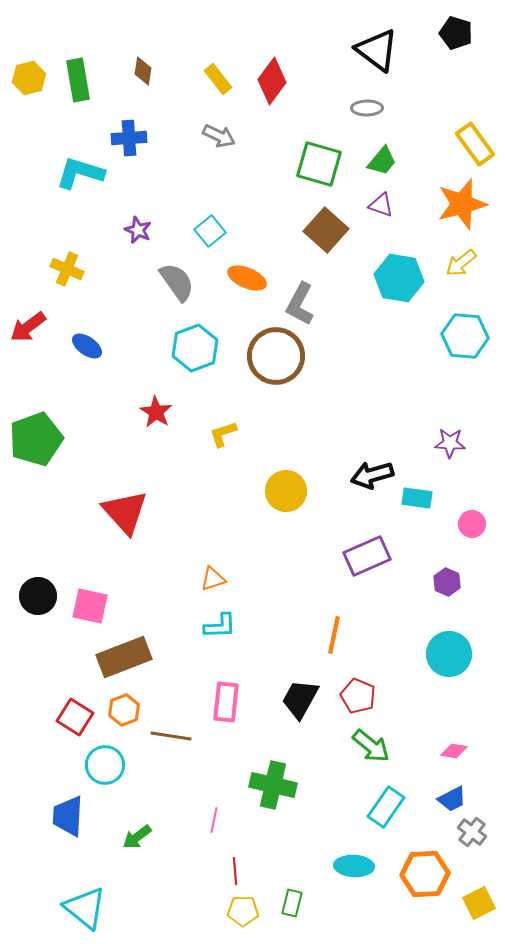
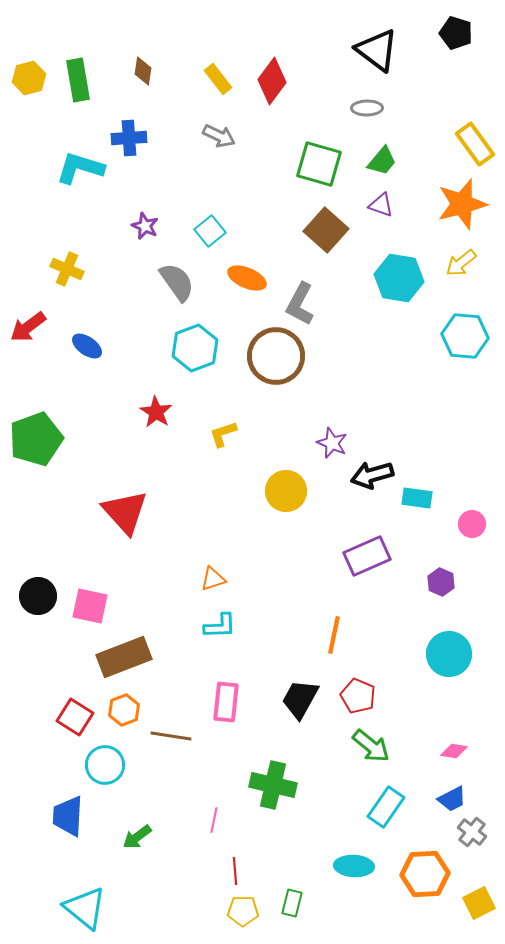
cyan L-shape at (80, 173): moved 5 px up
purple star at (138, 230): moved 7 px right, 4 px up
purple star at (450, 443): moved 118 px left; rotated 20 degrees clockwise
purple hexagon at (447, 582): moved 6 px left
